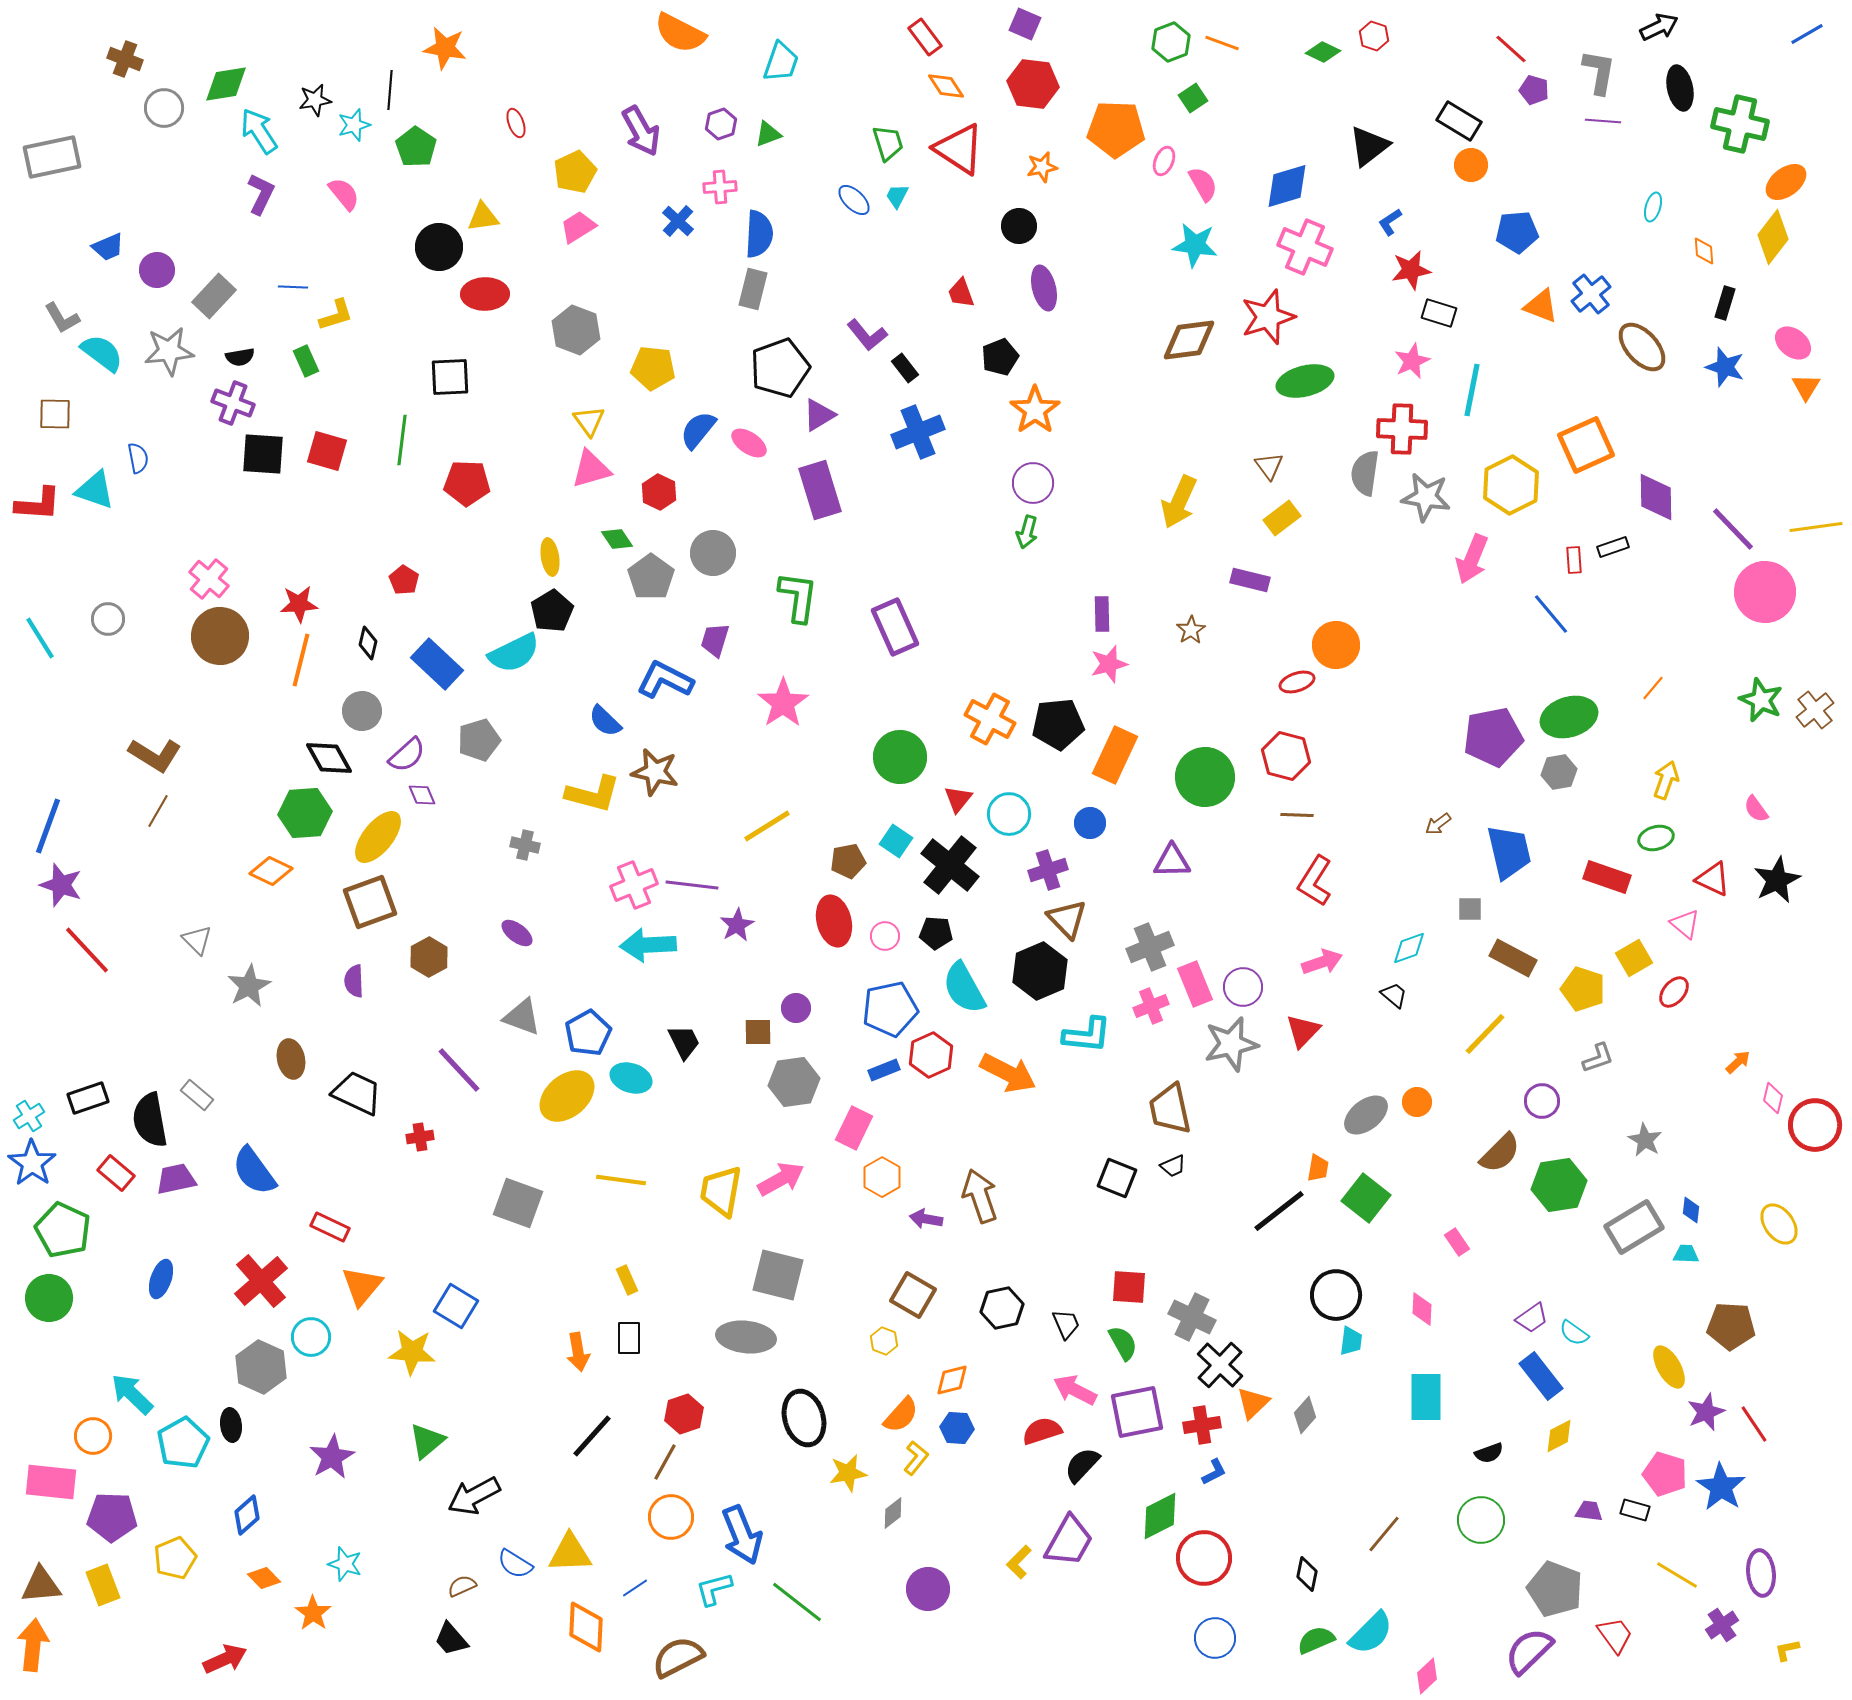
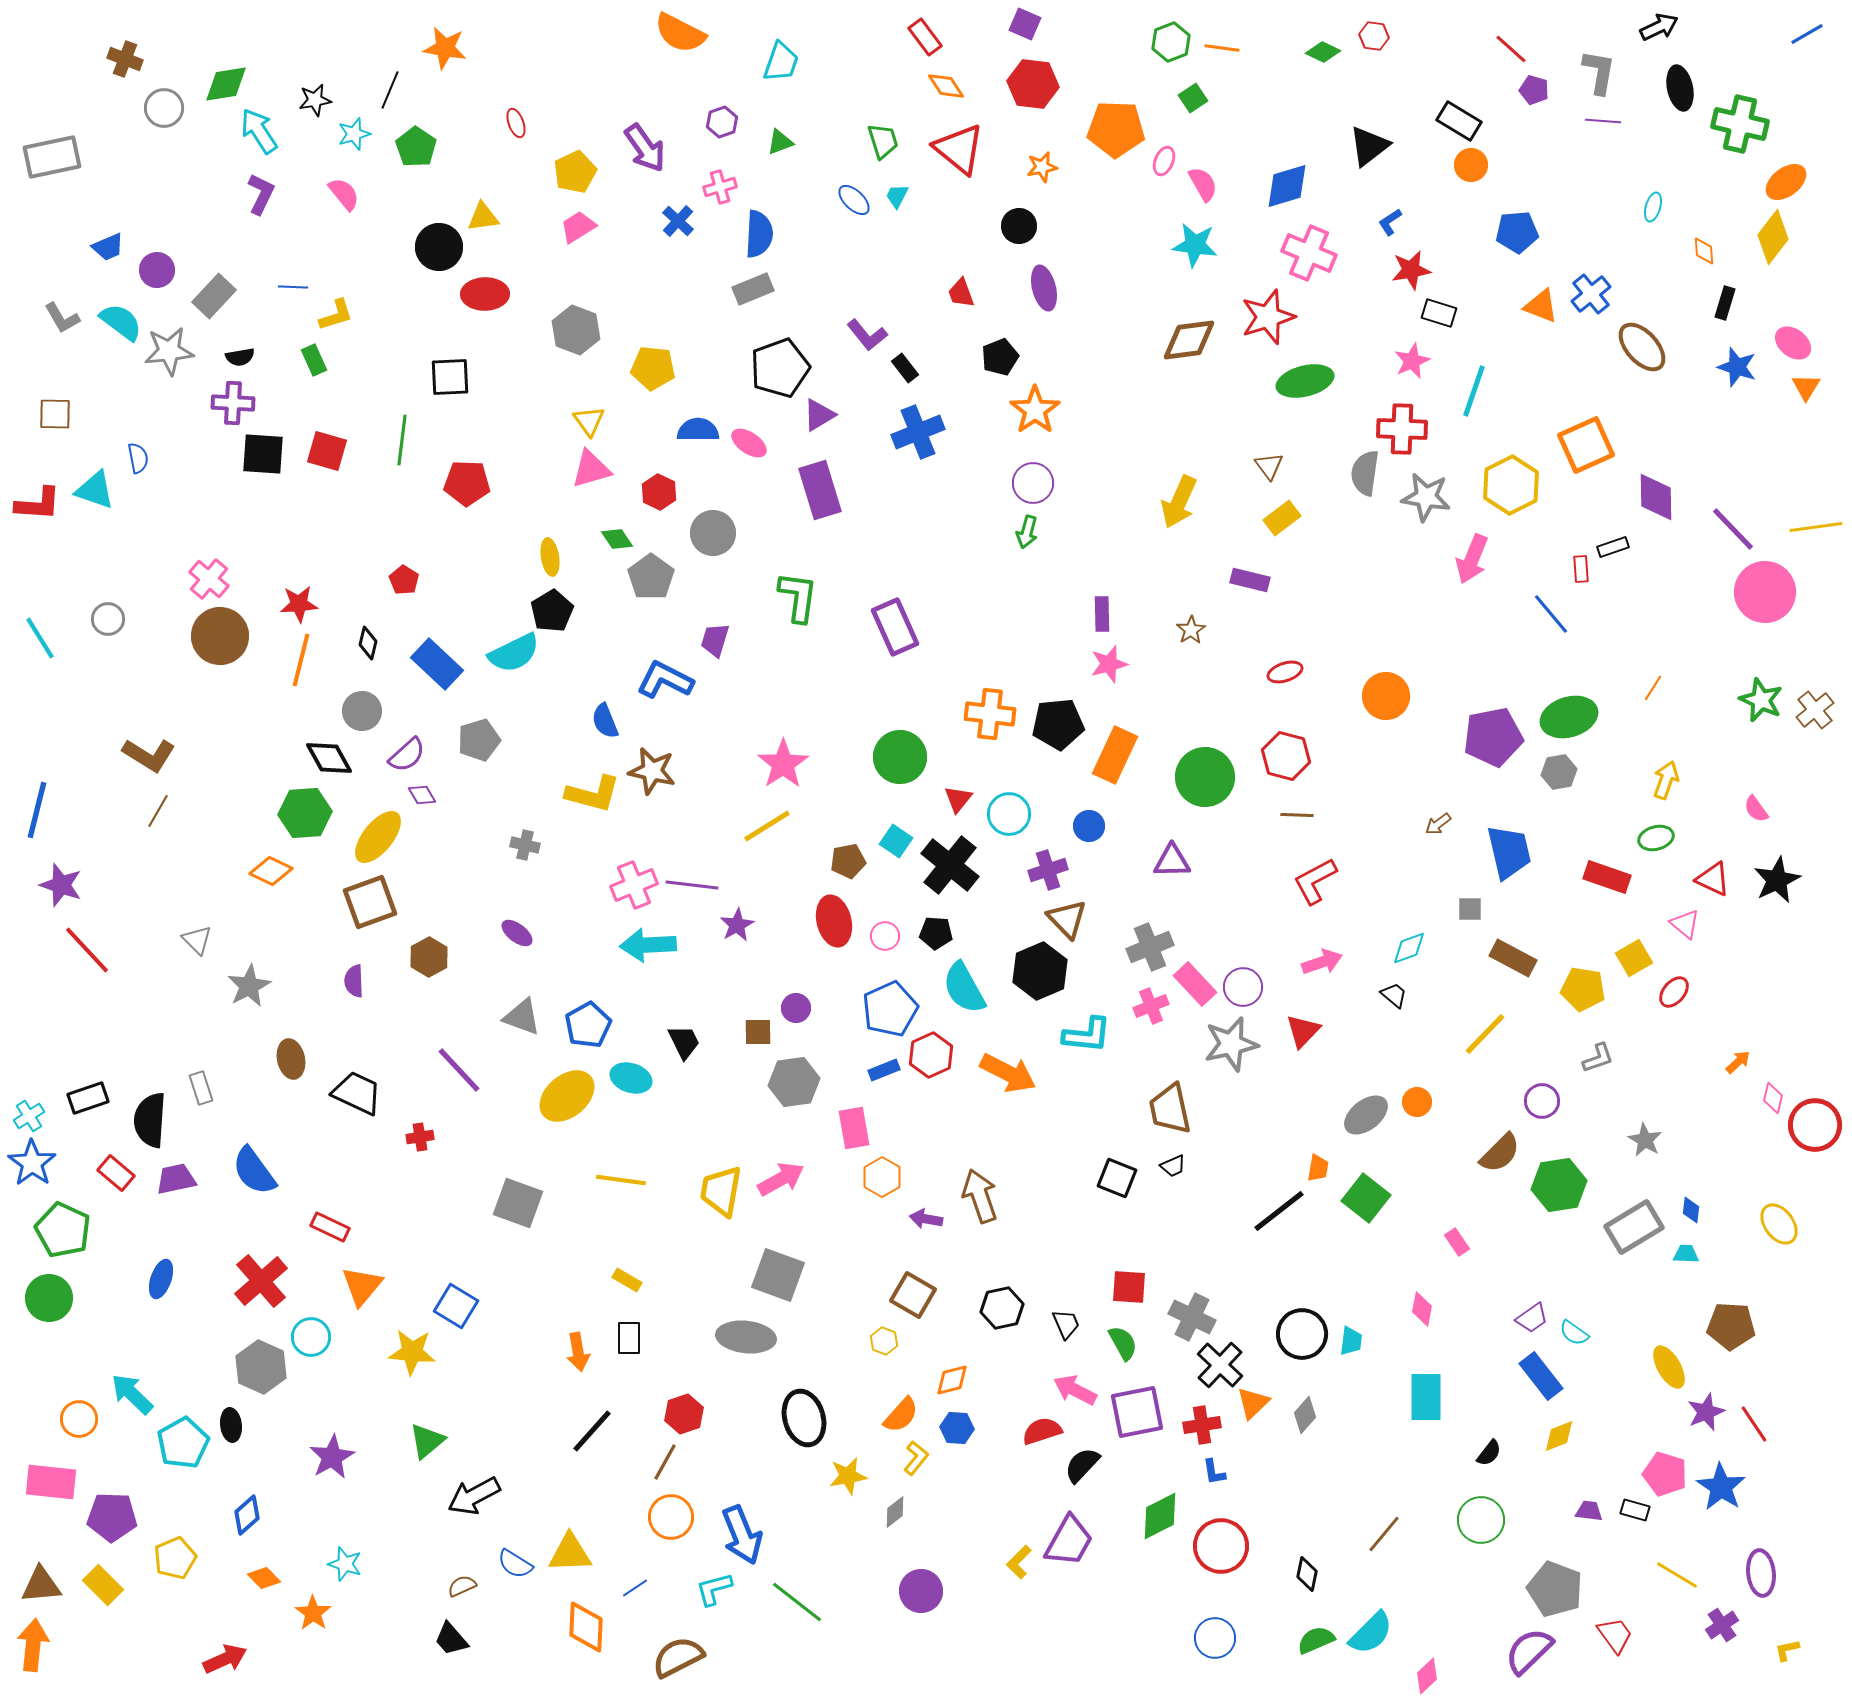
red hexagon at (1374, 36): rotated 12 degrees counterclockwise
orange line at (1222, 43): moved 5 px down; rotated 12 degrees counterclockwise
black line at (390, 90): rotated 18 degrees clockwise
purple hexagon at (721, 124): moved 1 px right, 2 px up
cyan star at (354, 125): moved 9 px down
purple arrow at (641, 131): moved 4 px right, 17 px down; rotated 6 degrees counterclockwise
green triangle at (768, 134): moved 12 px right, 8 px down
green trapezoid at (888, 143): moved 5 px left, 2 px up
red triangle at (959, 149): rotated 6 degrees clockwise
pink cross at (720, 187): rotated 12 degrees counterclockwise
pink cross at (1305, 247): moved 4 px right, 6 px down
gray rectangle at (753, 289): rotated 54 degrees clockwise
cyan semicircle at (102, 353): moved 19 px right, 31 px up
green rectangle at (306, 361): moved 8 px right, 1 px up
blue star at (1725, 367): moved 12 px right
cyan line at (1472, 390): moved 2 px right, 1 px down; rotated 8 degrees clockwise
purple cross at (233, 403): rotated 18 degrees counterclockwise
blue semicircle at (698, 430): rotated 51 degrees clockwise
gray circle at (713, 553): moved 20 px up
red rectangle at (1574, 560): moved 7 px right, 9 px down
orange circle at (1336, 645): moved 50 px right, 51 px down
red ellipse at (1297, 682): moved 12 px left, 10 px up
orange line at (1653, 688): rotated 8 degrees counterclockwise
pink star at (783, 703): moved 61 px down
orange cross at (990, 719): moved 5 px up; rotated 21 degrees counterclockwise
blue semicircle at (605, 721): rotated 24 degrees clockwise
brown L-shape at (155, 755): moved 6 px left
brown star at (655, 772): moved 3 px left, 1 px up
purple diamond at (422, 795): rotated 8 degrees counterclockwise
blue circle at (1090, 823): moved 1 px left, 3 px down
blue line at (48, 826): moved 11 px left, 16 px up; rotated 6 degrees counterclockwise
red L-shape at (1315, 881): rotated 30 degrees clockwise
pink rectangle at (1195, 984): rotated 21 degrees counterclockwise
yellow pentagon at (1583, 989): rotated 9 degrees counterclockwise
blue pentagon at (890, 1009): rotated 12 degrees counterclockwise
blue pentagon at (588, 1033): moved 8 px up
gray rectangle at (197, 1095): moved 4 px right, 7 px up; rotated 32 degrees clockwise
black semicircle at (150, 1120): rotated 14 degrees clockwise
pink rectangle at (854, 1128): rotated 36 degrees counterclockwise
gray square at (778, 1275): rotated 6 degrees clockwise
yellow rectangle at (627, 1280): rotated 36 degrees counterclockwise
black circle at (1336, 1295): moved 34 px left, 39 px down
pink diamond at (1422, 1309): rotated 8 degrees clockwise
orange circle at (93, 1436): moved 14 px left, 17 px up
black line at (592, 1436): moved 5 px up
yellow diamond at (1559, 1436): rotated 6 degrees clockwise
black semicircle at (1489, 1453): rotated 32 degrees counterclockwise
blue L-shape at (1214, 1472): rotated 108 degrees clockwise
yellow star at (848, 1473): moved 3 px down
gray diamond at (893, 1513): moved 2 px right, 1 px up
red circle at (1204, 1558): moved 17 px right, 12 px up
yellow rectangle at (103, 1585): rotated 24 degrees counterclockwise
purple circle at (928, 1589): moved 7 px left, 2 px down
